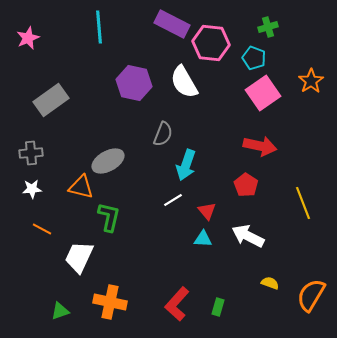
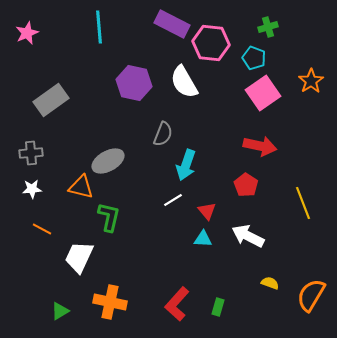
pink star: moved 1 px left, 5 px up
green triangle: rotated 12 degrees counterclockwise
